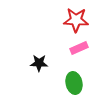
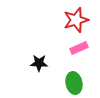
red star: rotated 20 degrees counterclockwise
